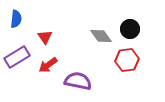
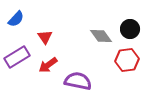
blue semicircle: rotated 36 degrees clockwise
